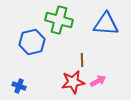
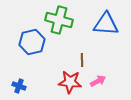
red star: moved 3 px left; rotated 15 degrees clockwise
